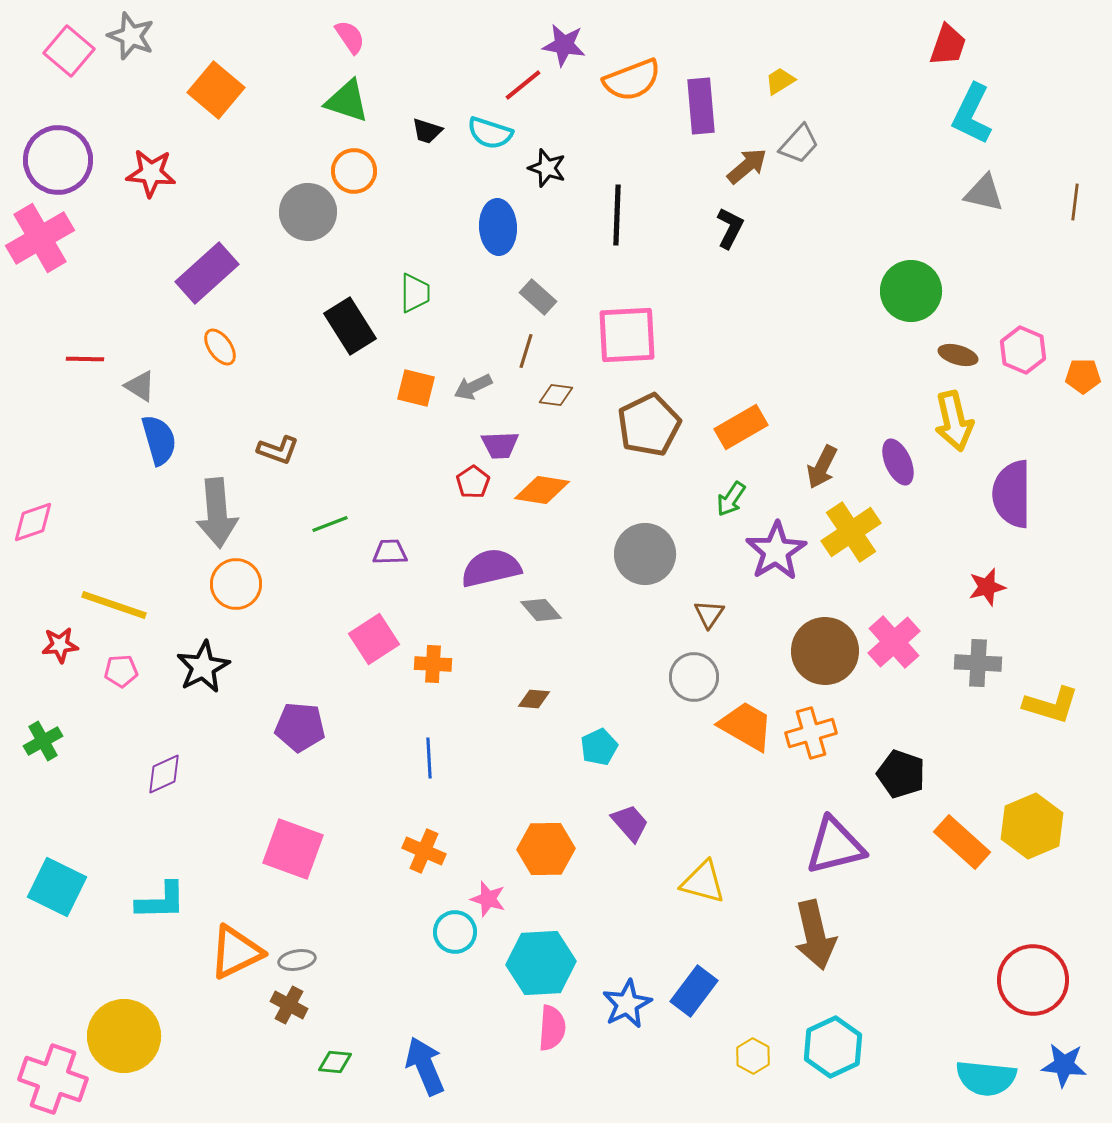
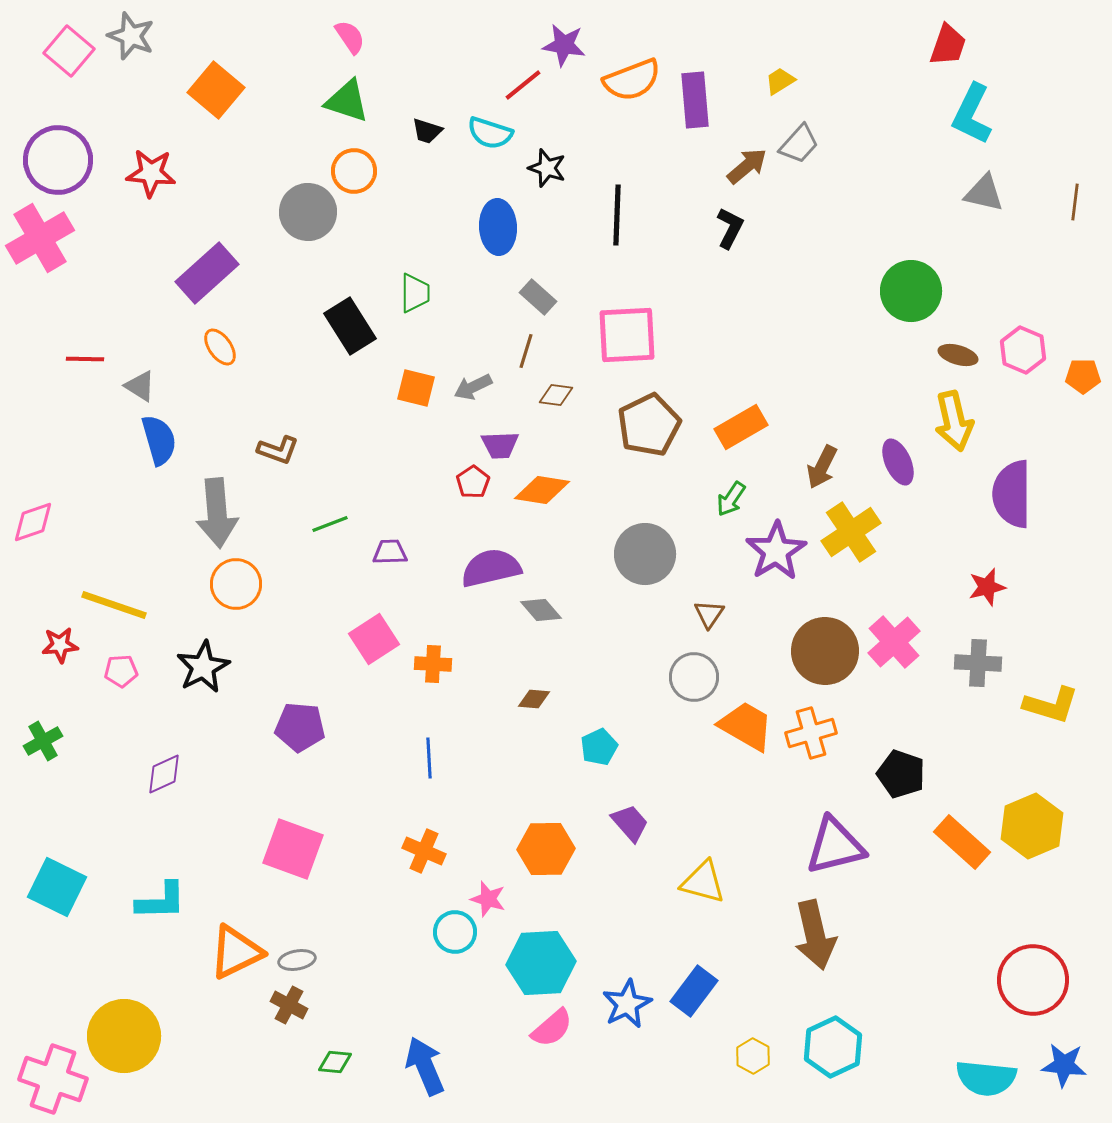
purple rectangle at (701, 106): moved 6 px left, 6 px up
pink semicircle at (552, 1028): rotated 45 degrees clockwise
